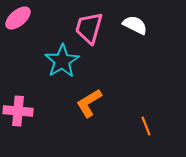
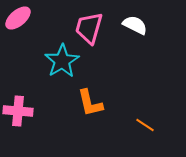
orange L-shape: moved 1 px right; rotated 72 degrees counterclockwise
orange line: moved 1 px left, 1 px up; rotated 36 degrees counterclockwise
